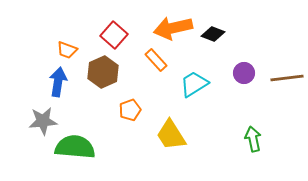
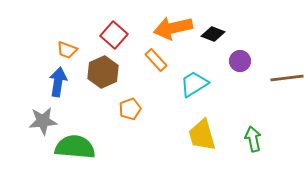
purple circle: moved 4 px left, 12 px up
orange pentagon: moved 1 px up
yellow trapezoid: moved 31 px right; rotated 16 degrees clockwise
